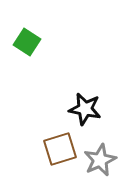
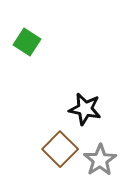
brown square: rotated 28 degrees counterclockwise
gray star: rotated 8 degrees counterclockwise
